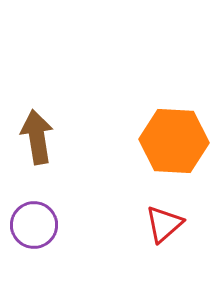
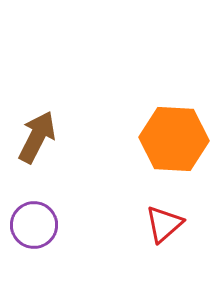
brown arrow: rotated 36 degrees clockwise
orange hexagon: moved 2 px up
